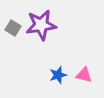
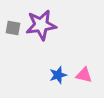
gray square: rotated 21 degrees counterclockwise
